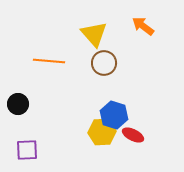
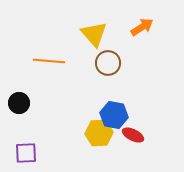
orange arrow: moved 1 px left, 1 px down; rotated 110 degrees clockwise
brown circle: moved 4 px right
black circle: moved 1 px right, 1 px up
blue hexagon: rotated 8 degrees counterclockwise
yellow hexagon: moved 3 px left, 1 px down
purple square: moved 1 px left, 3 px down
